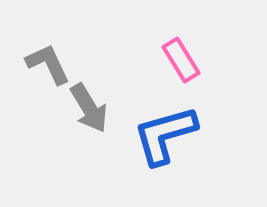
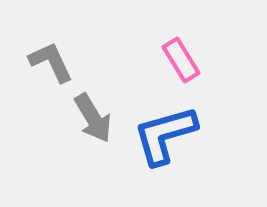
gray L-shape: moved 3 px right, 2 px up
gray arrow: moved 4 px right, 10 px down
